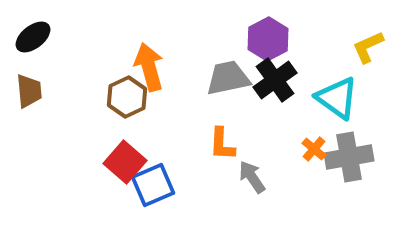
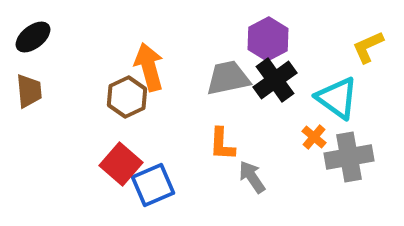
orange cross: moved 12 px up
red square: moved 4 px left, 2 px down
